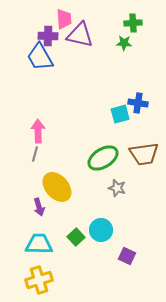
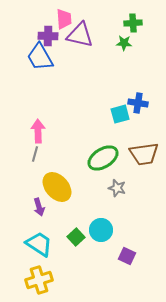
cyan trapezoid: rotated 32 degrees clockwise
